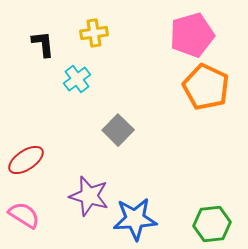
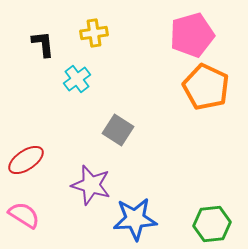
gray square: rotated 12 degrees counterclockwise
purple star: moved 2 px right, 11 px up
